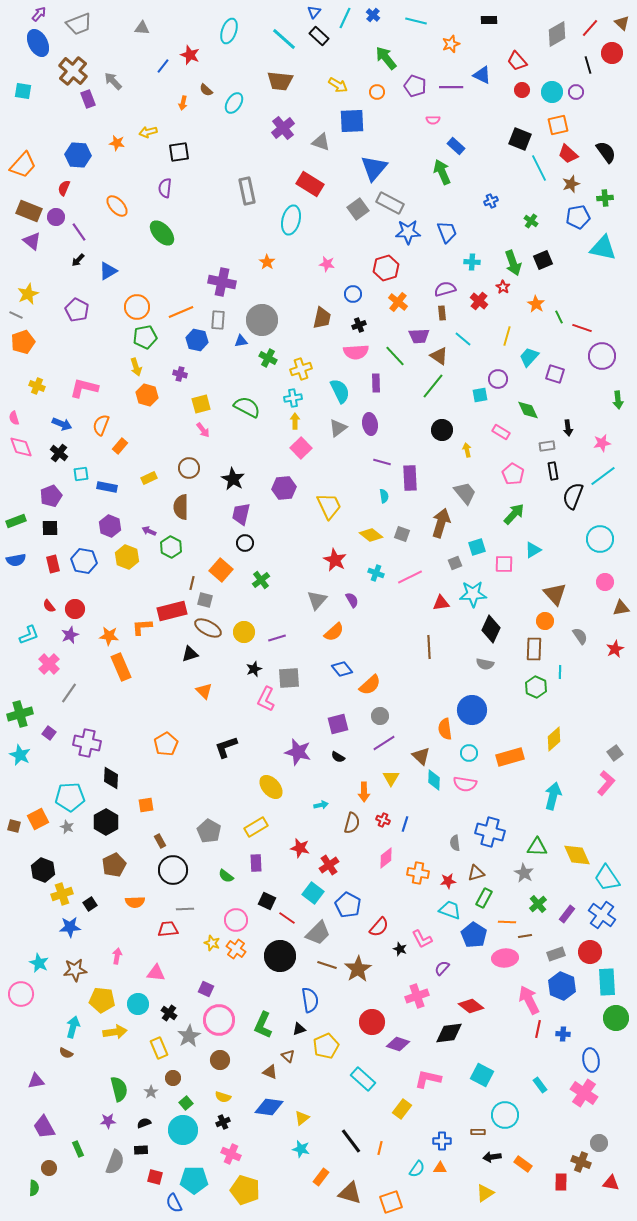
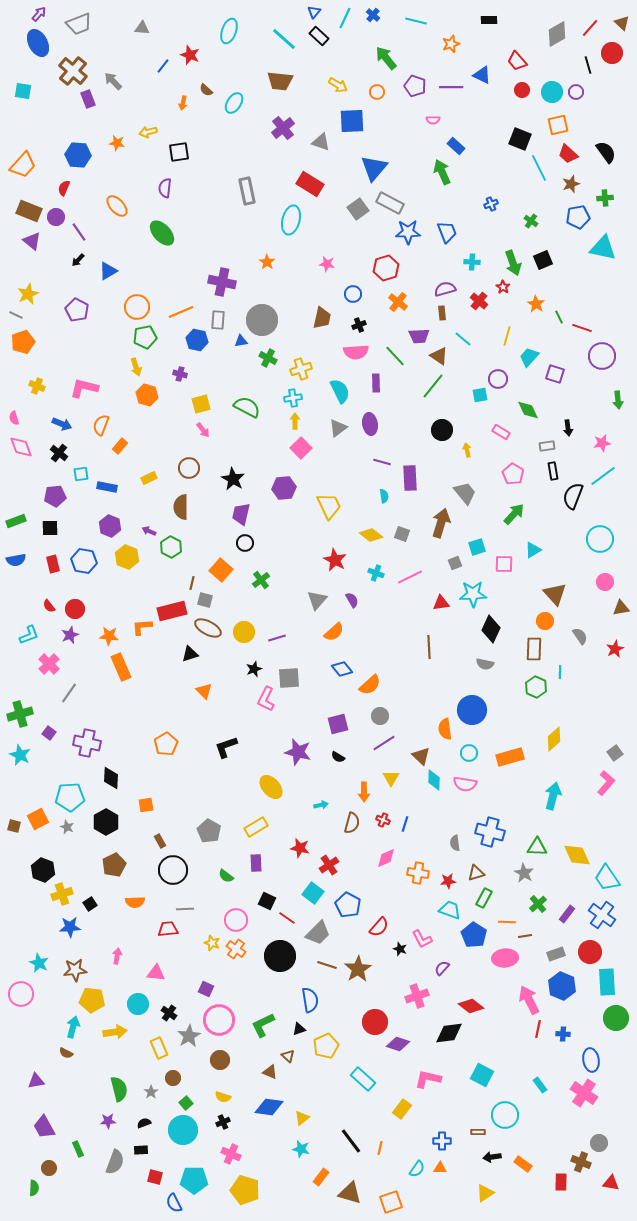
blue cross at (491, 201): moved 3 px down
purple pentagon at (51, 496): moved 4 px right; rotated 15 degrees clockwise
pink diamond at (386, 858): rotated 15 degrees clockwise
yellow pentagon at (102, 1000): moved 10 px left
red circle at (372, 1022): moved 3 px right
green L-shape at (263, 1025): rotated 40 degrees clockwise
